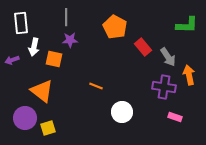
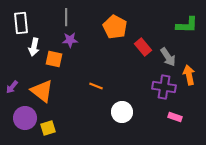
purple arrow: moved 27 px down; rotated 32 degrees counterclockwise
